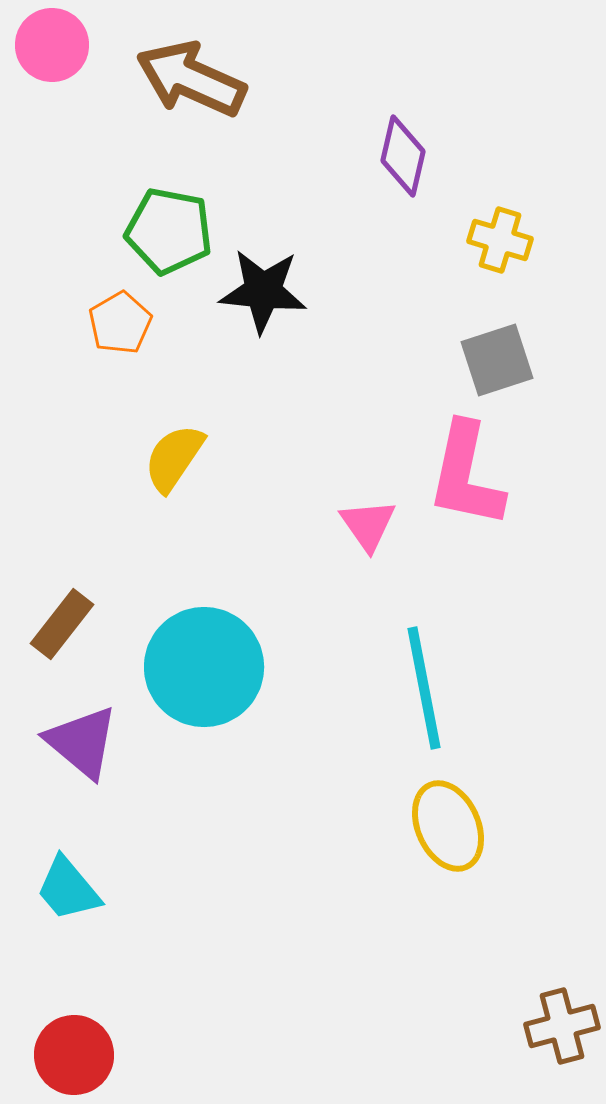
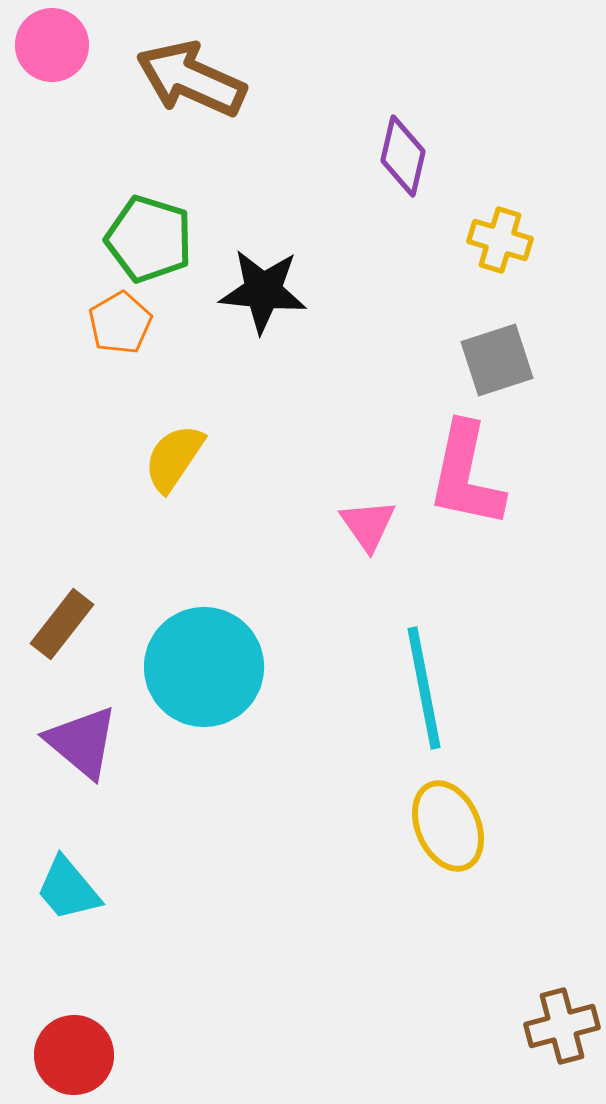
green pentagon: moved 20 px left, 8 px down; rotated 6 degrees clockwise
